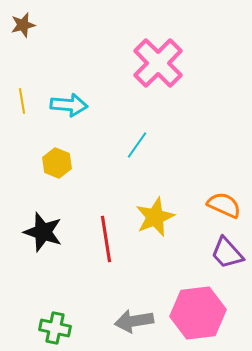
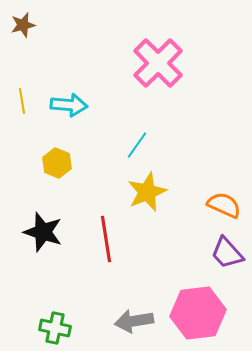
yellow star: moved 8 px left, 25 px up
